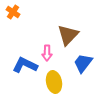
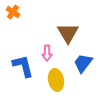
brown triangle: moved 2 px up; rotated 15 degrees counterclockwise
blue L-shape: moved 2 px left, 1 px down; rotated 50 degrees clockwise
yellow ellipse: moved 2 px right, 2 px up
